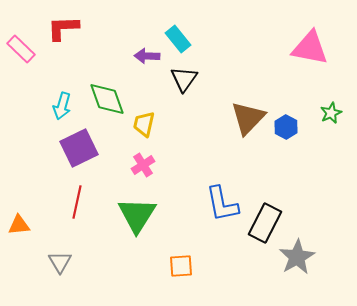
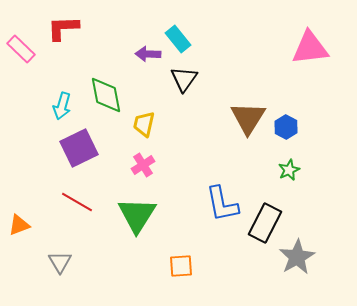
pink triangle: rotated 18 degrees counterclockwise
purple arrow: moved 1 px right, 2 px up
green diamond: moved 1 px left, 4 px up; rotated 9 degrees clockwise
green star: moved 42 px left, 57 px down
brown triangle: rotated 12 degrees counterclockwise
red line: rotated 72 degrees counterclockwise
orange triangle: rotated 15 degrees counterclockwise
